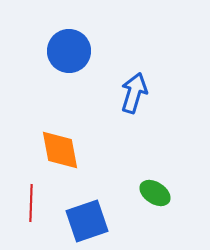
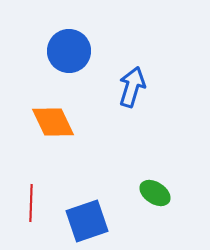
blue arrow: moved 2 px left, 6 px up
orange diamond: moved 7 px left, 28 px up; rotated 15 degrees counterclockwise
